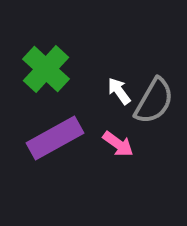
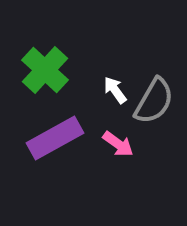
green cross: moved 1 px left, 1 px down
white arrow: moved 4 px left, 1 px up
